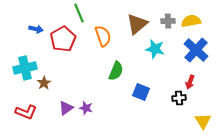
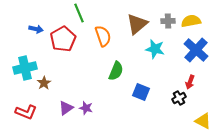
black cross: rotated 24 degrees counterclockwise
yellow triangle: rotated 30 degrees counterclockwise
